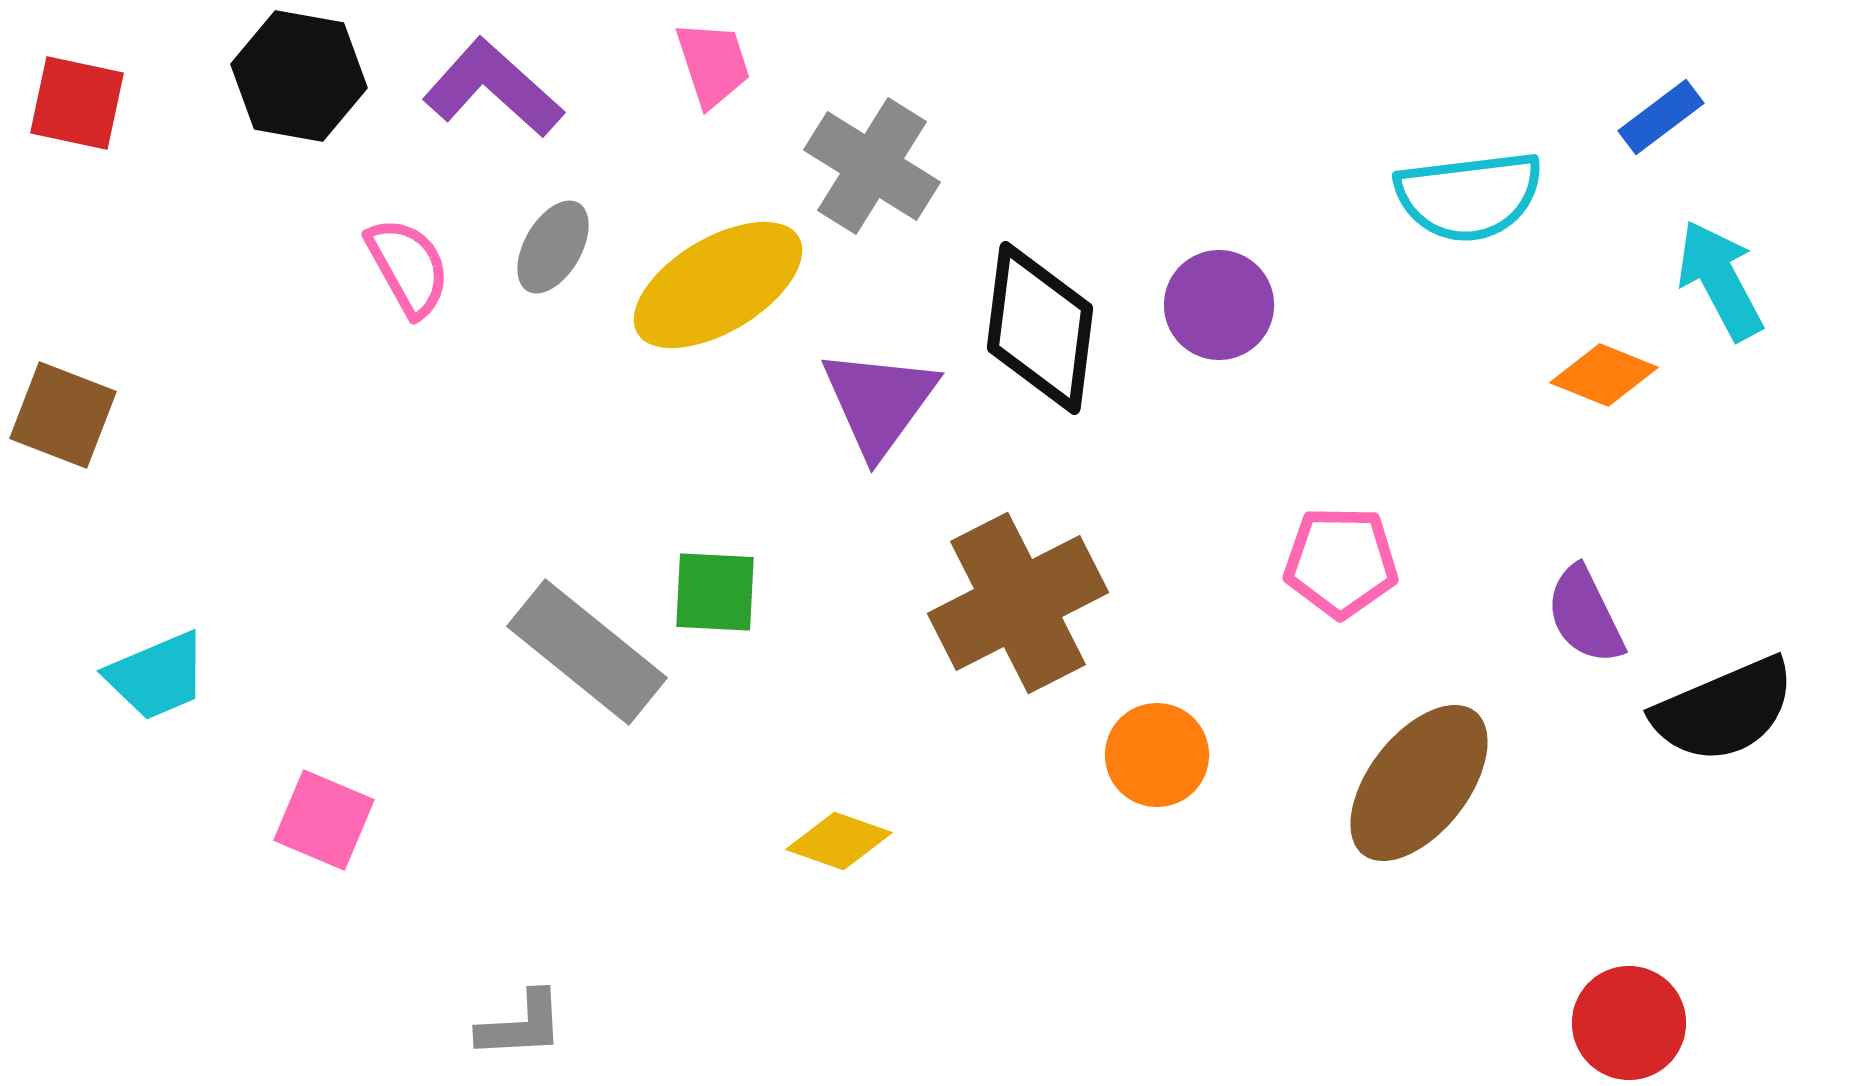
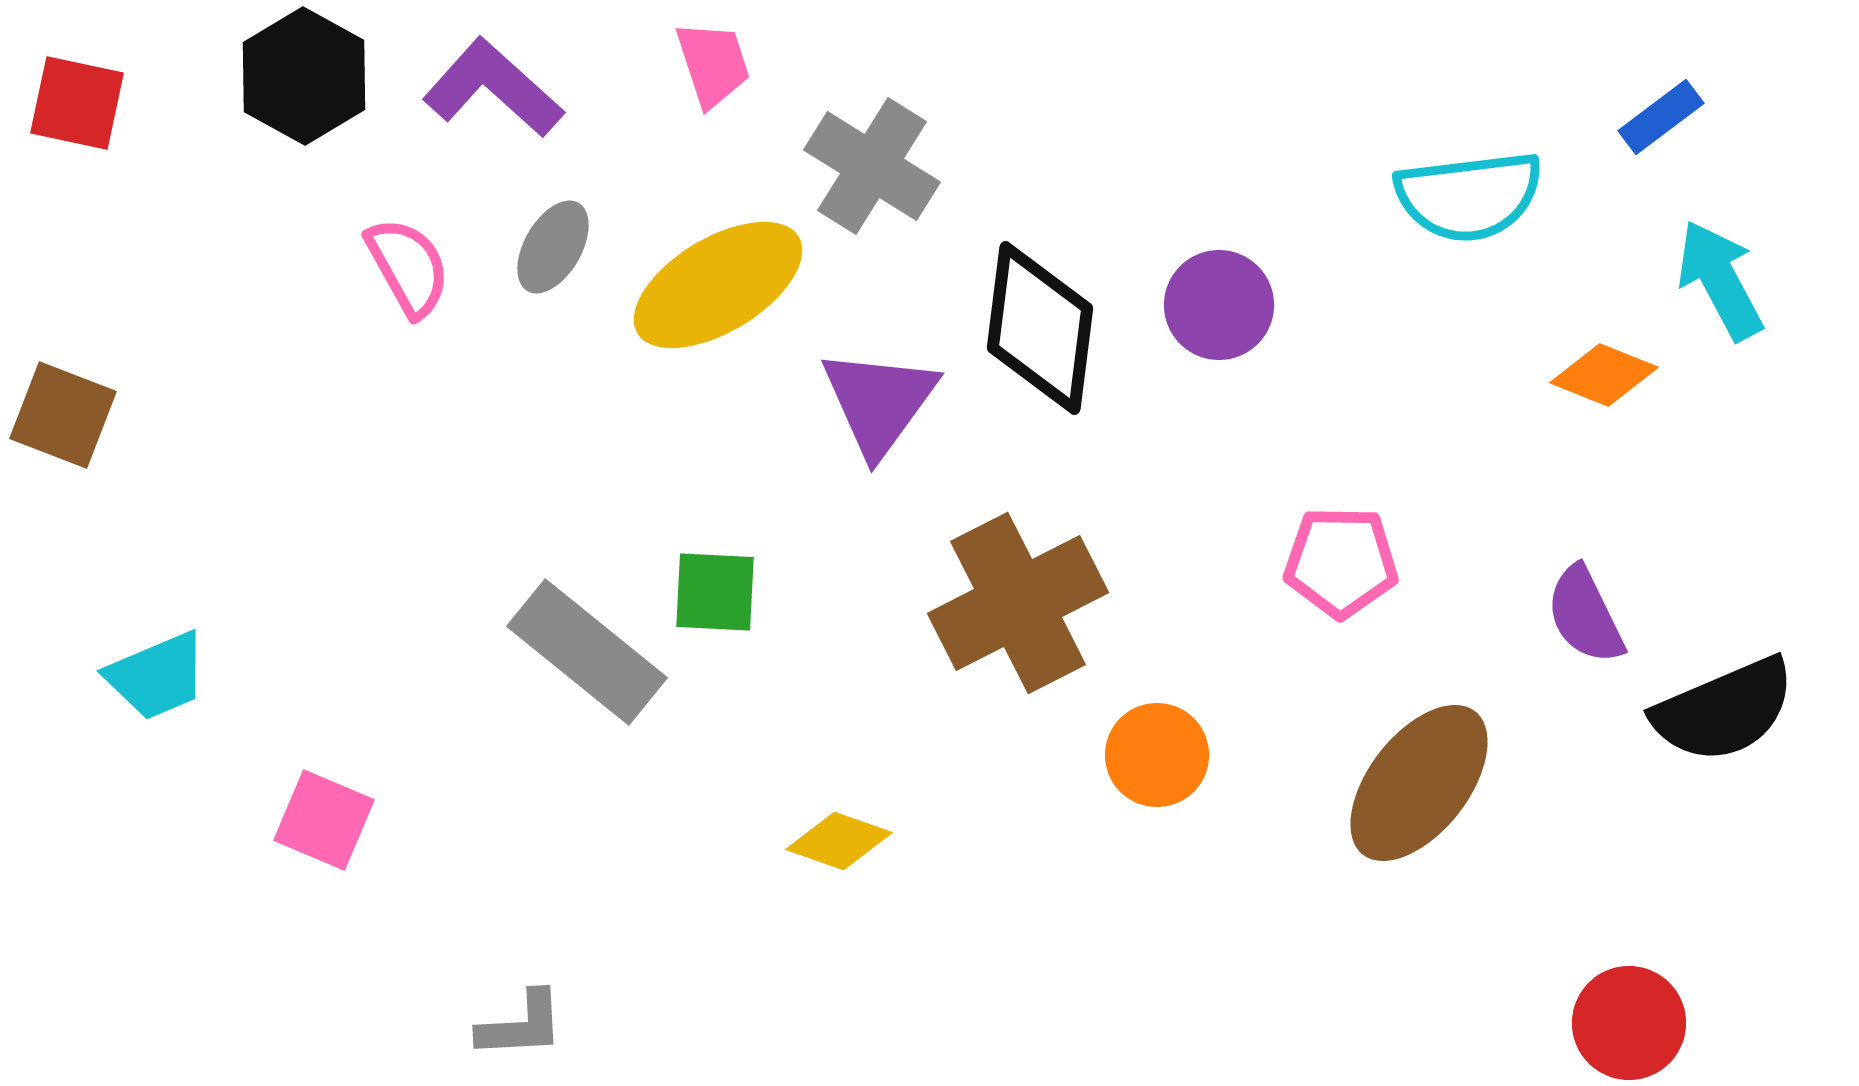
black hexagon: moved 5 px right; rotated 19 degrees clockwise
